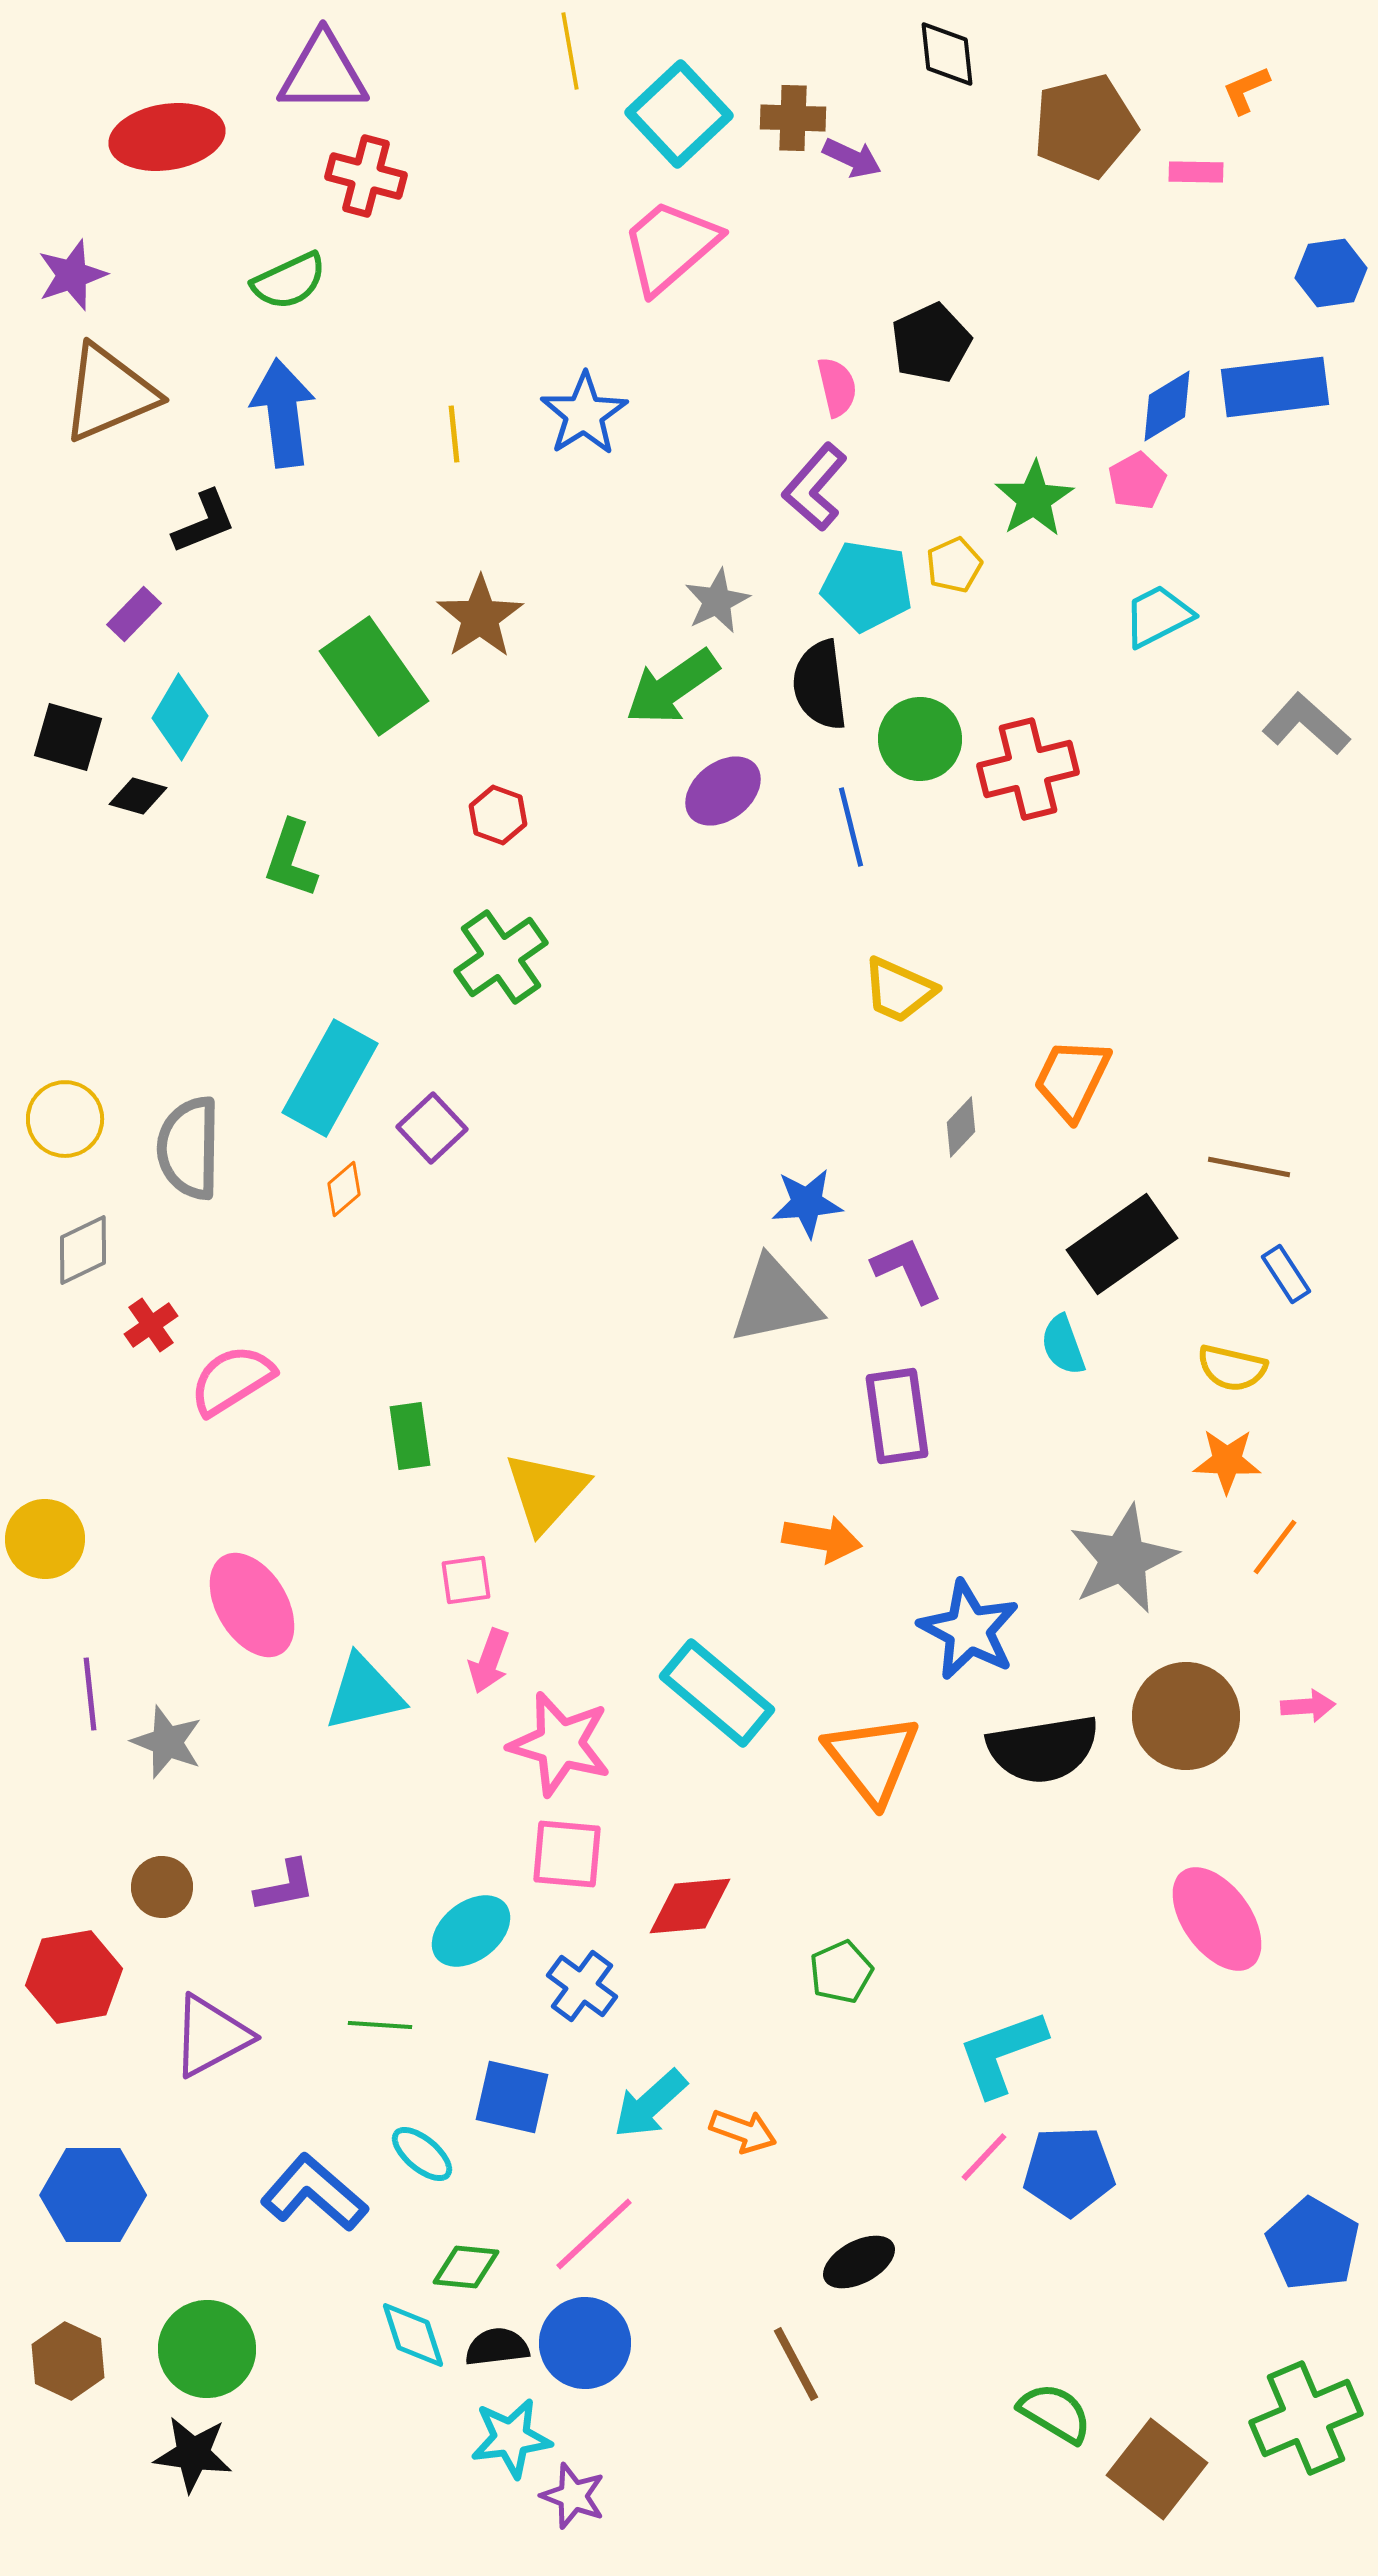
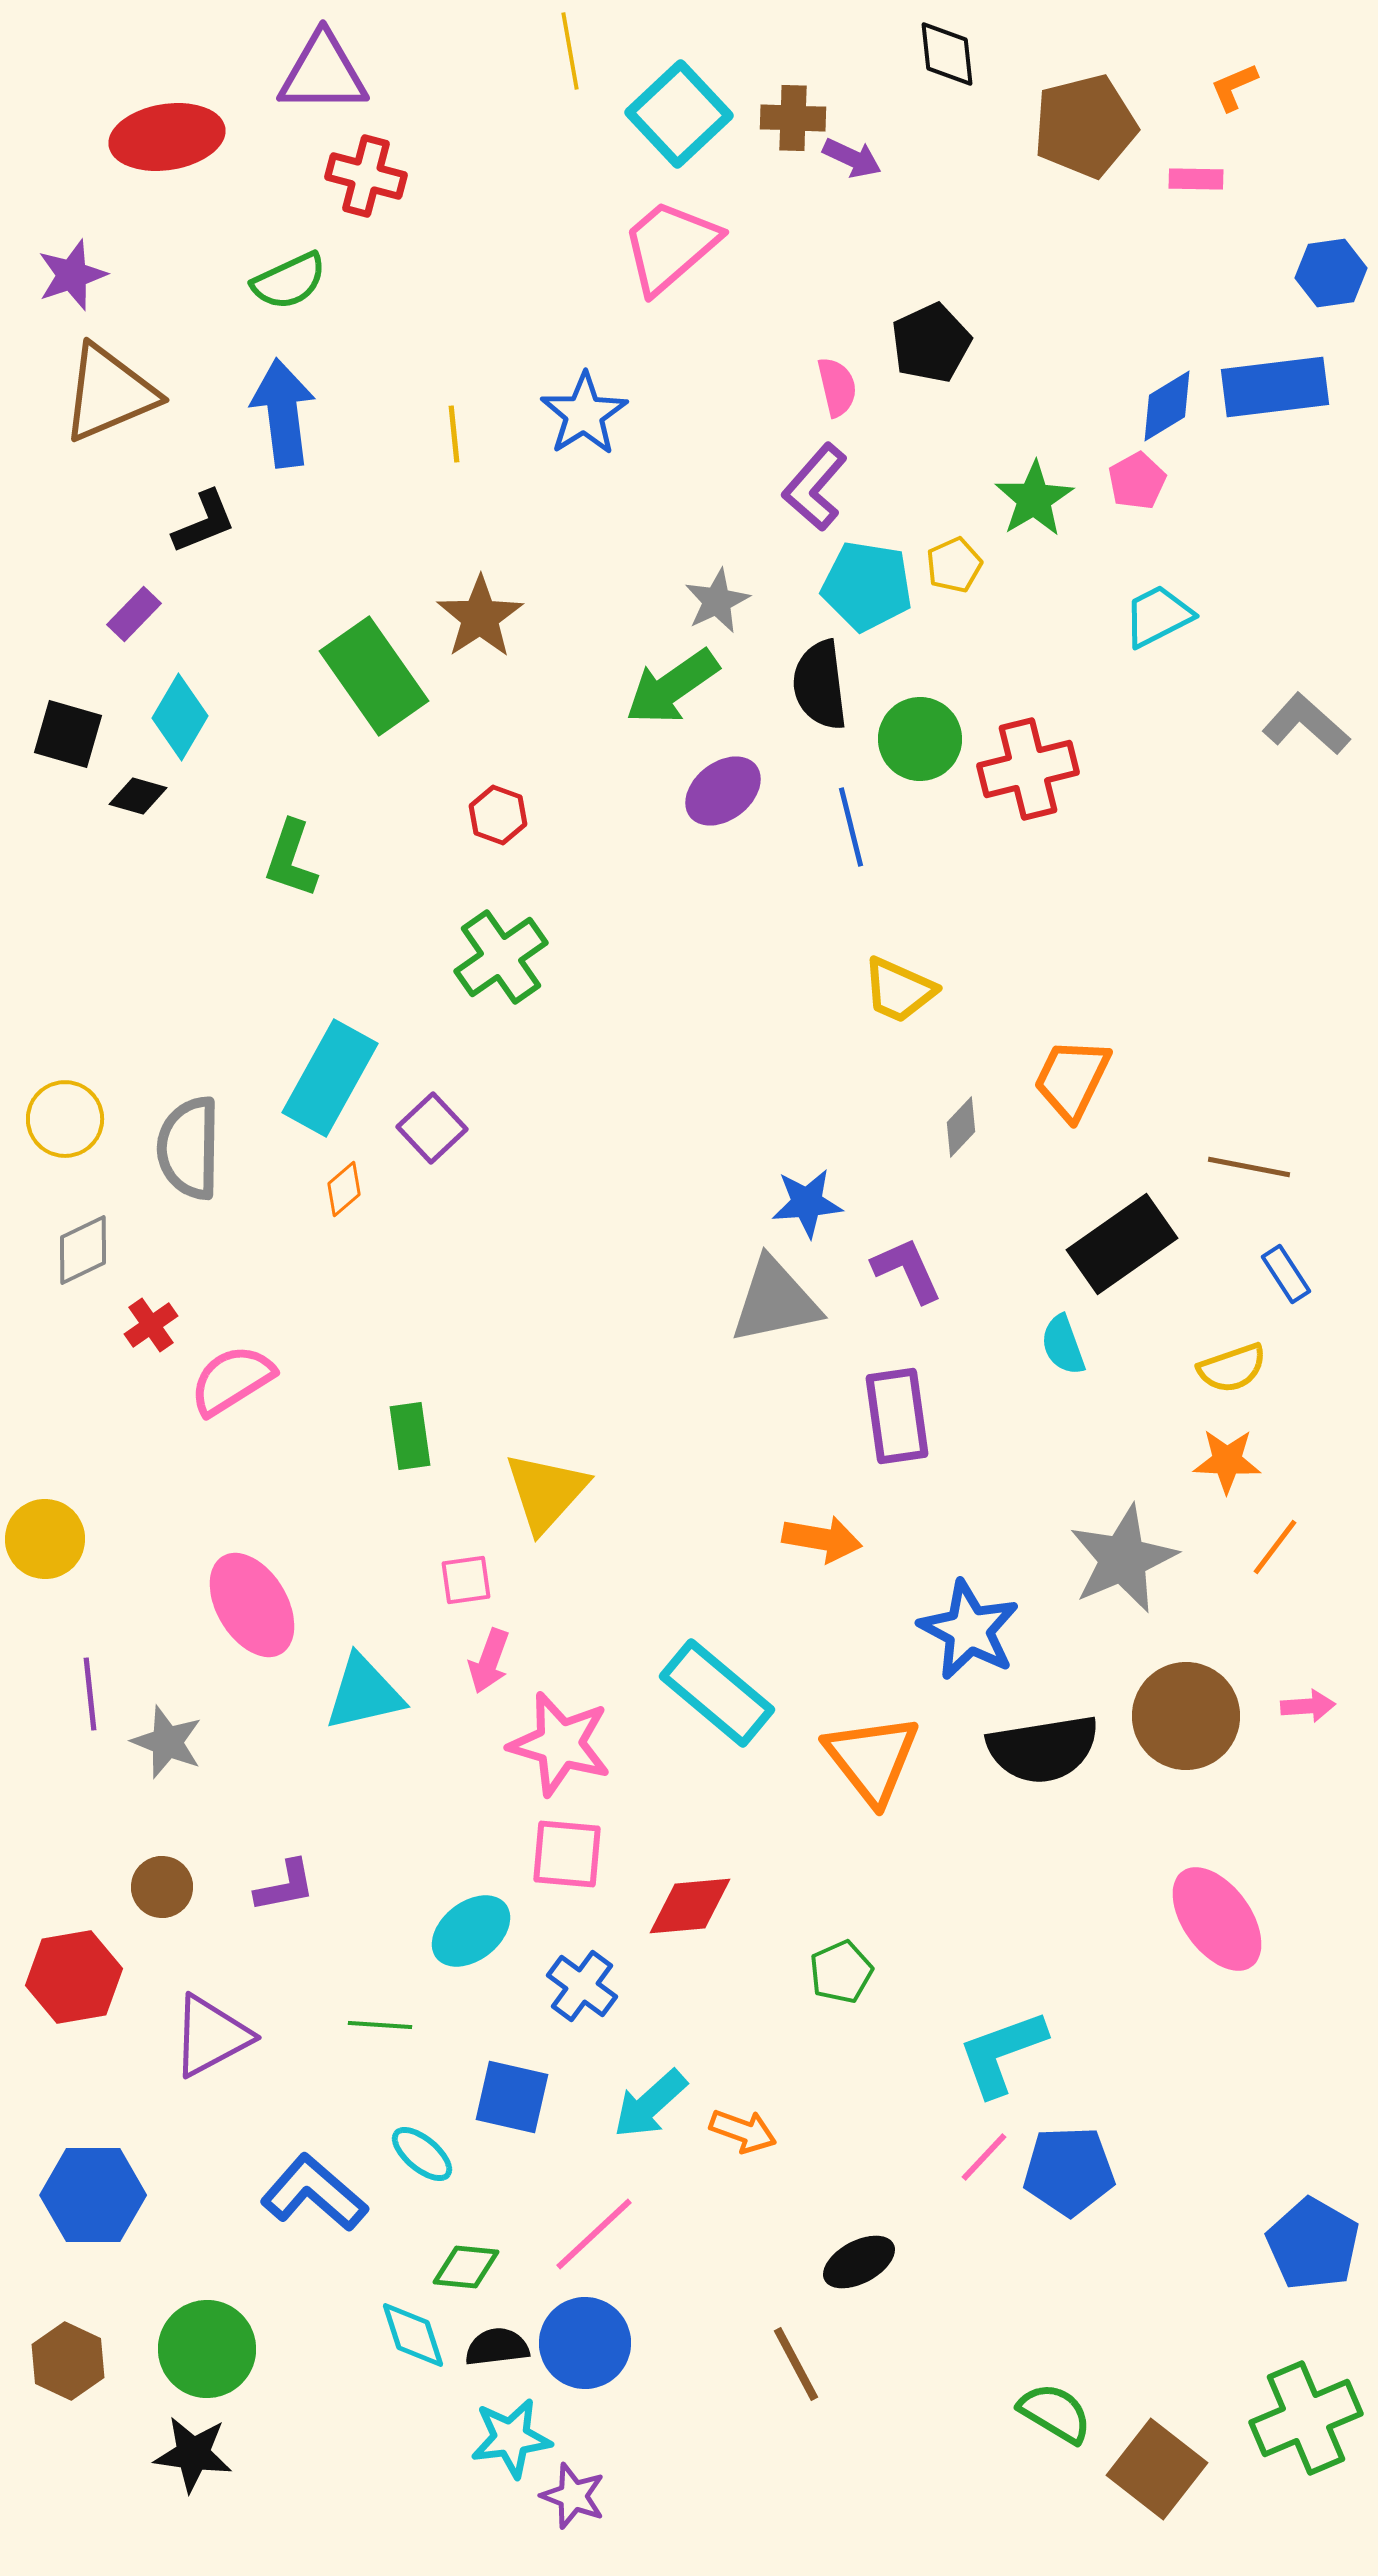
orange L-shape at (1246, 90): moved 12 px left, 3 px up
pink rectangle at (1196, 172): moved 7 px down
black square at (68, 737): moved 3 px up
yellow semicircle at (1232, 1368): rotated 32 degrees counterclockwise
